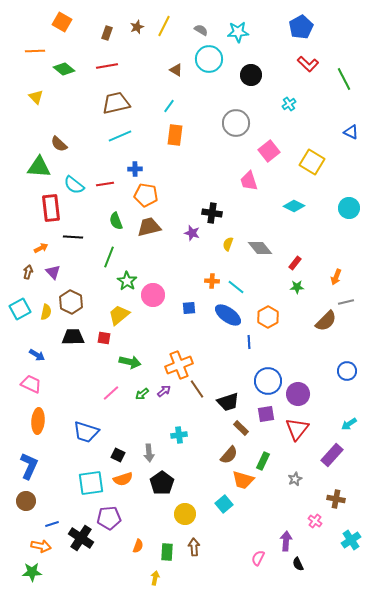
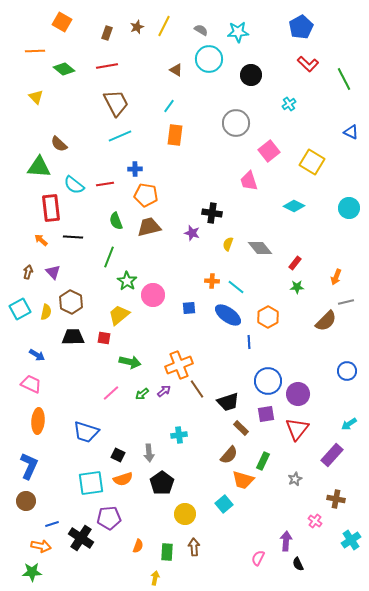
brown trapezoid at (116, 103): rotated 76 degrees clockwise
orange arrow at (41, 248): moved 8 px up; rotated 112 degrees counterclockwise
